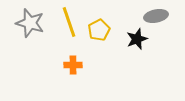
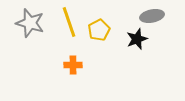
gray ellipse: moved 4 px left
